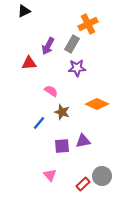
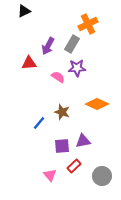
pink semicircle: moved 7 px right, 14 px up
red rectangle: moved 9 px left, 18 px up
